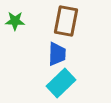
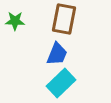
brown rectangle: moved 2 px left, 2 px up
blue trapezoid: rotated 20 degrees clockwise
